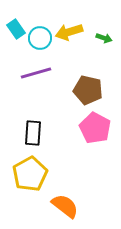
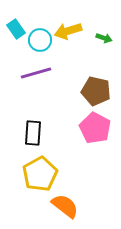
yellow arrow: moved 1 px left, 1 px up
cyan circle: moved 2 px down
brown pentagon: moved 8 px right, 1 px down
yellow pentagon: moved 10 px right
